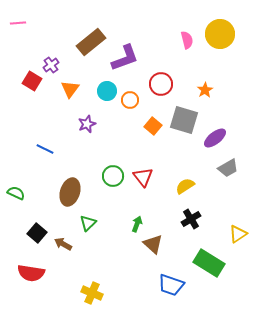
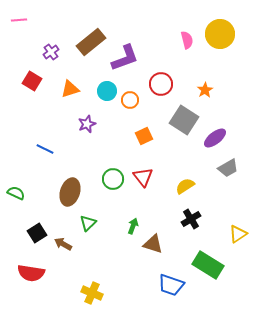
pink line: moved 1 px right, 3 px up
purple cross: moved 13 px up
orange triangle: rotated 36 degrees clockwise
gray square: rotated 16 degrees clockwise
orange square: moved 9 px left, 10 px down; rotated 24 degrees clockwise
green circle: moved 3 px down
green arrow: moved 4 px left, 2 px down
black square: rotated 18 degrees clockwise
brown triangle: rotated 25 degrees counterclockwise
green rectangle: moved 1 px left, 2 px down
